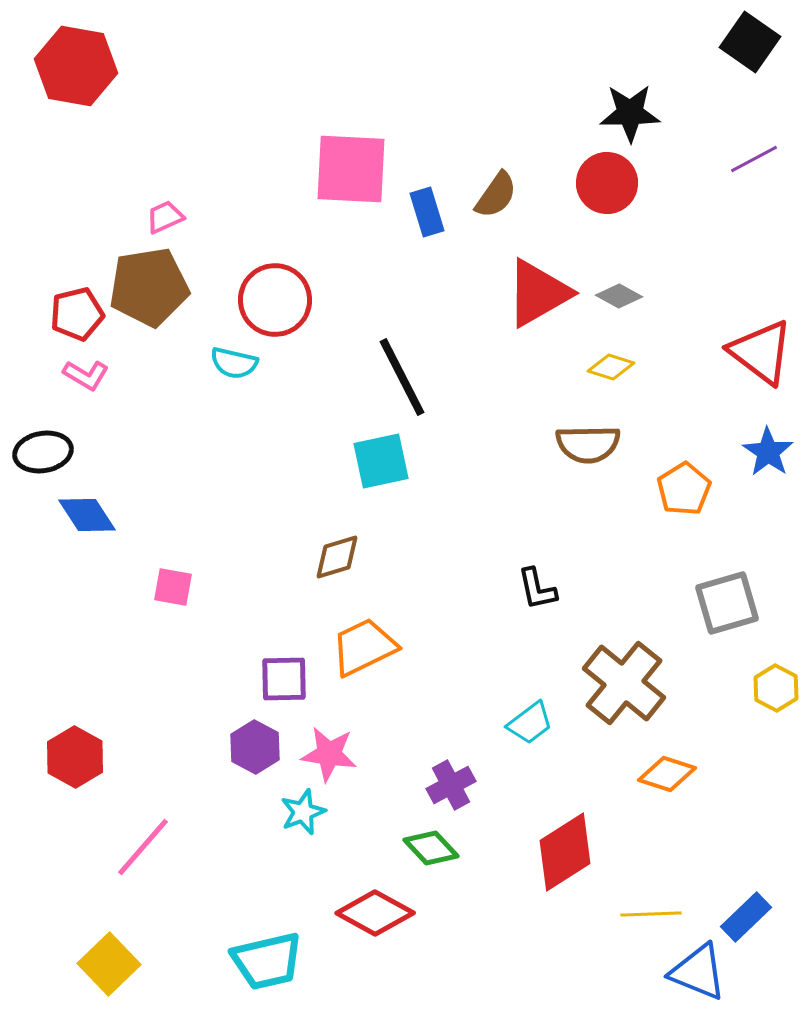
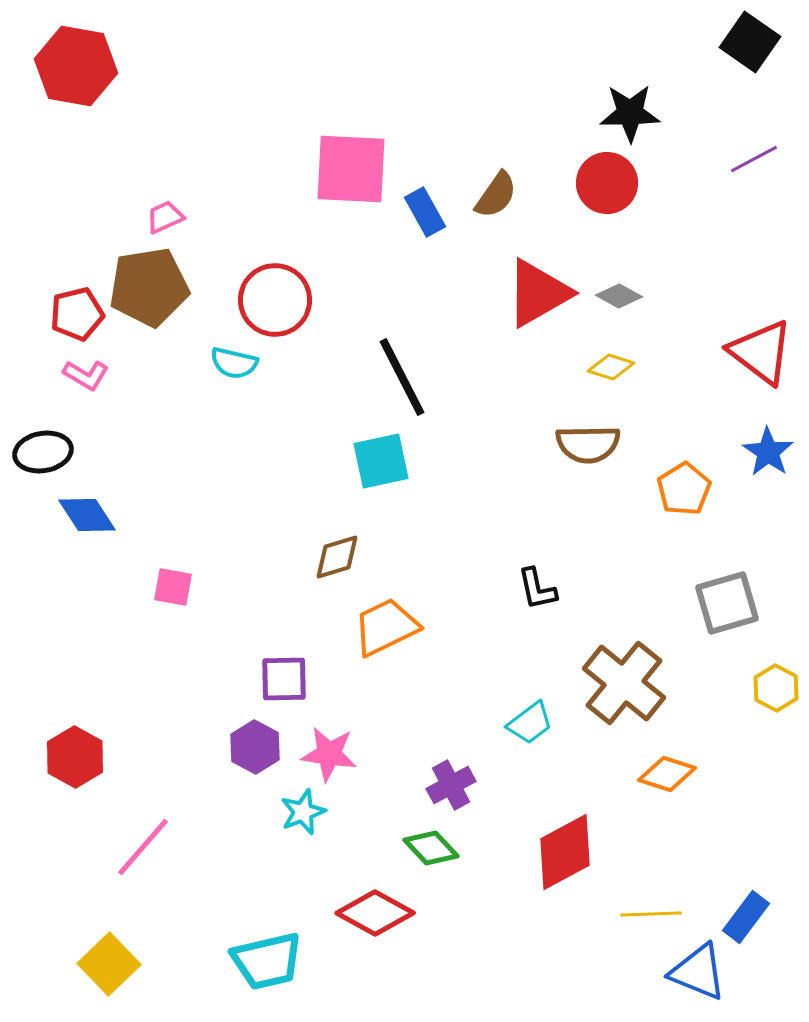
blue rectangle at (427, 212): moved 2 px left; rotated 12 degrees counterclockwise
orange trapezoid at (364, 647): moved 22 px right, 20 px up
red diamond at (565, 852): rotated 4 degrees clockwise
blue rectangle at (746, 917): rotated 9 degrees counterclockwise
